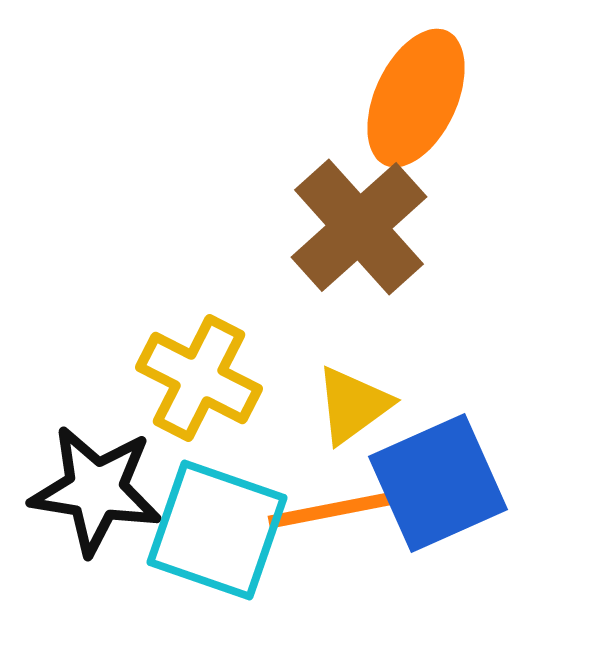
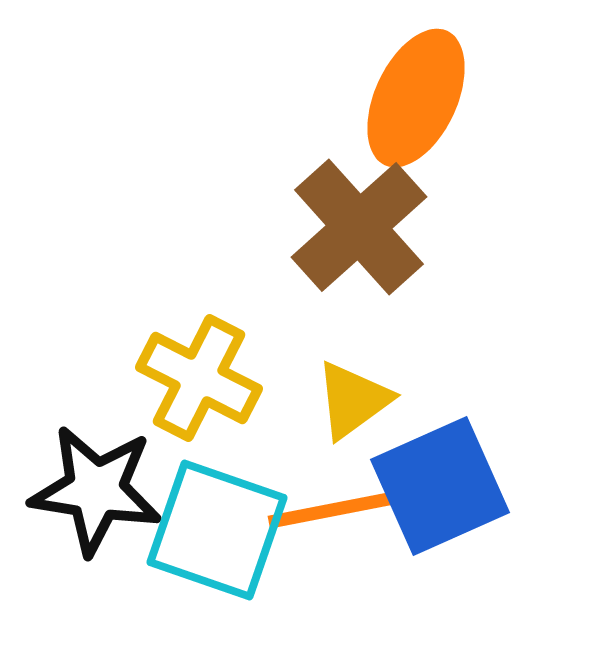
yellow triangle: moved 5 px up
blue square: moved 2 px right, 3 px down
